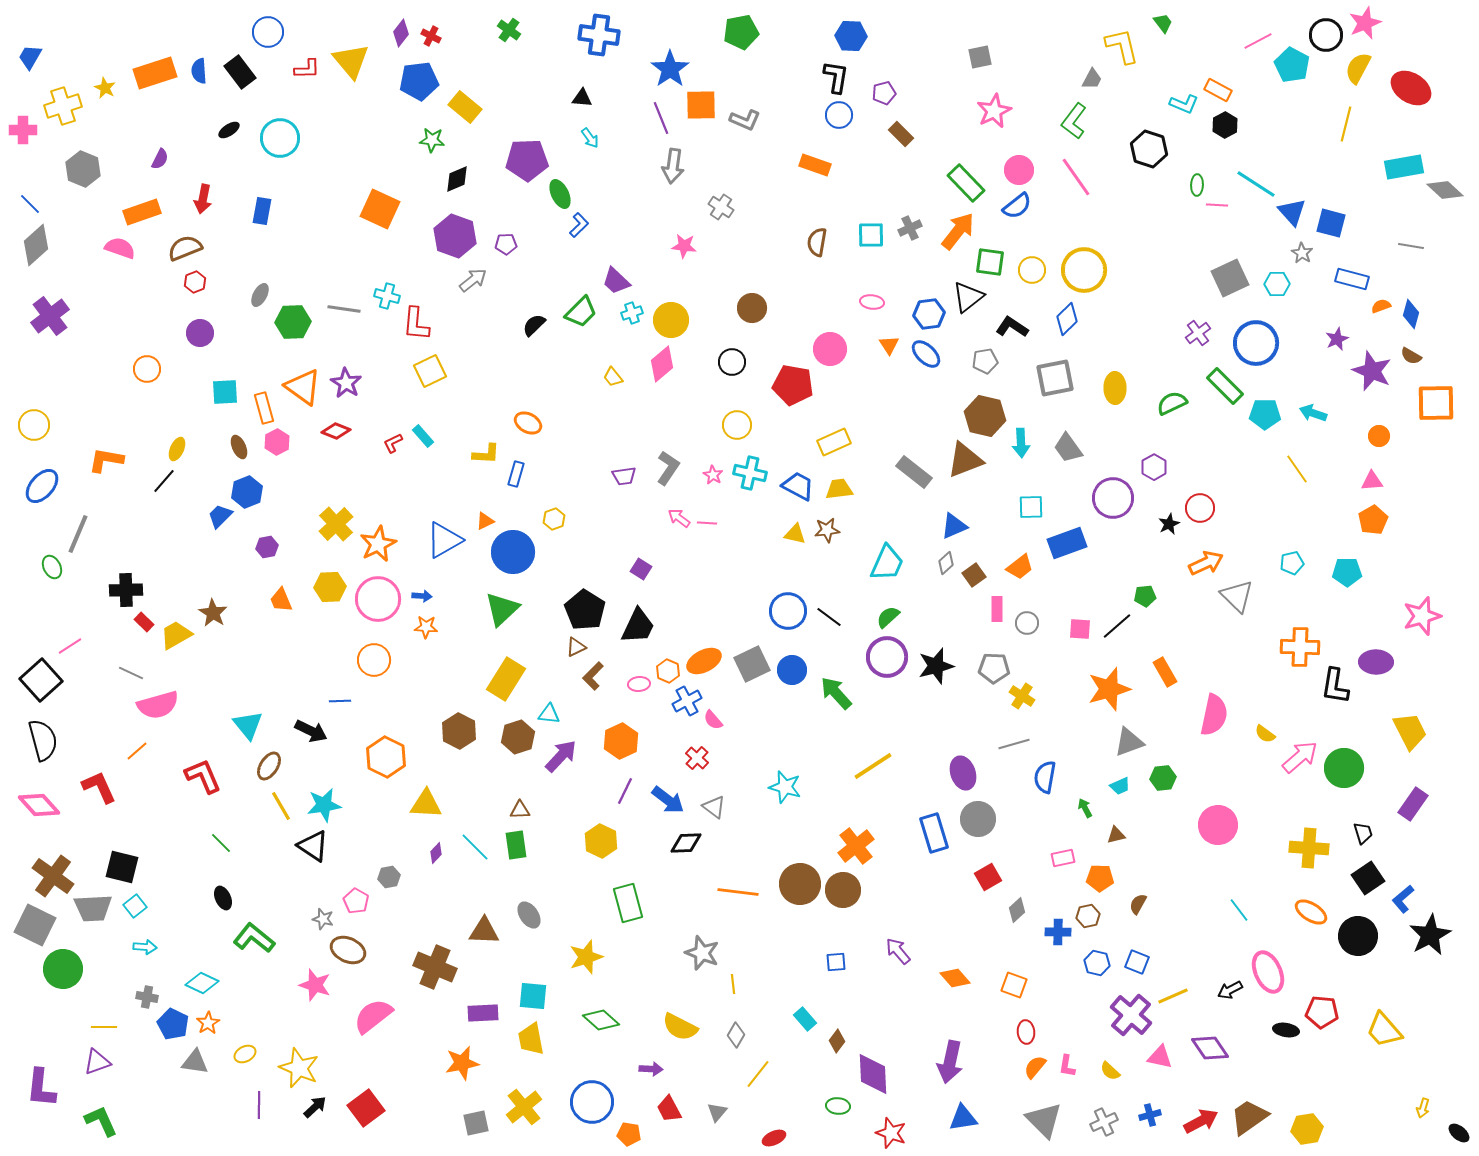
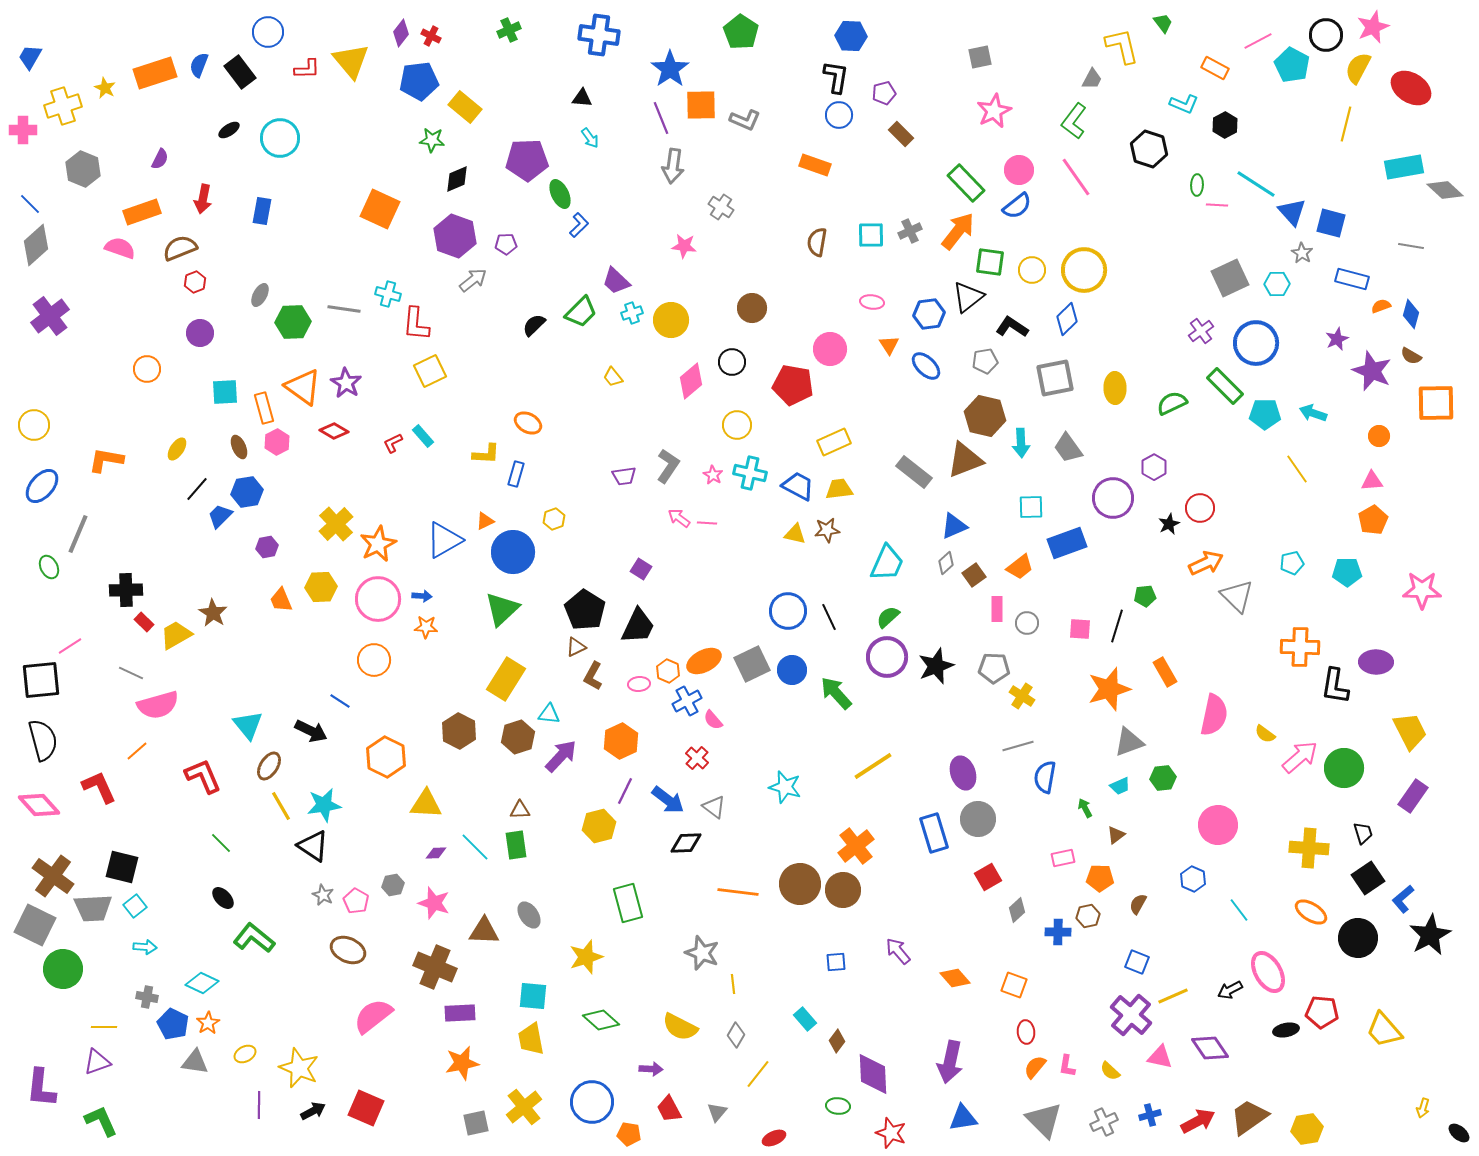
pink star at (1365, 23): moved 8 px right, 4 px down
green cross at (509, 30): rotated 30 degrees clockwise
green pentagon at (741, 32): rotated 28 degrees counterclockwise
blue semicircle at (199, 71): moved 6 px up; rotated 25 degrees clockwise
orange rectangle at (1218, 90): moved 3 px left, 22 px up
gray cross at (910, 228): moved 3 px down
brown semicircle at (185, 248): moved 5 px left
cyan cross at (387, 296): moved 1 px right, 2 px up
purple cross at (1198, 333): moved 3 px right, 2 px up
blue ellipse at (926, 354): moved 12 px down
pink diamond at (662, 364): moved 29 px right, 17 px down
red diamond at (336, 431): moved 2 px left; rotated 8 degrees clockwise
yellow ellipse at (177, 449): rotated 10 degrees clockwise
gray L-shape at (668, 468): moved 2 px up
black line at (164, 481): moved 33 px right, 8 px down
blue hexagon at (247, 492): rotated 12 degrees clockwise
green ellipse at (52, 567): moved 3 px left
yellow hexagon at (330, 587): moved 9 px left
pink star at (1422, 616): moved 26 px up; rotated 18 degrees clockwise
black line at (829, 617): rotated 28 degrees clockwise
black line at (1117, 626): rotated 32 degrees counterclockwise
black star at (936, 666): rotated 6 degrees counterclockwise
brown L-shape at (593, 676): rotated 16 degrees counterclockwise
black square at (41, 680): rotated 36 degrees clockwise
blue line at (340, 701): rotated 35 degrees clockwise
gray line at (1014, 744): moved 4 px right, 2 px down
purple rectangle at (1413, 804): moved 8 px up
brown triangle at (1116, 835): rotated 24 degrees counterclockwise
yellow hexagon at (601, 841): moved 2 px left, 15 px up; rotated 20 degrees clockwise
purple diamond at (436, 853): rotated 45 degrees clockwise
gray hexagon at (389, 877): moved 4 px right, 8 px down
black ellipse at (223, 898): rotated 20 degrees counterclockwise
gray star at (323, 919): moved 24 px up; rotated 10 degrees clockwise
black circle at (1358, 936): moved 2 px down
blue hexagon at (1097, 963): moved 96 px right, 84 px up; rotated 10 degrees clockwise
pink ellipse at (1268, 972): rotated 6 degrees counterclockwise
pink star at (315, 985): moved 119 px right, 82 px up
purple rectangle at (483, 1013): moved 23 px left
black ellipse at (1286, 1030): rotated 20 degrees counterclockwise
black arrow at (315, 1107): moved 2 px left, 4 px down; rotated 15 degrees clockwise
red square at (366, 1108): rotated 30 degrees counterclockwise
red arrow at (1201, 1121): moved 3 px left
